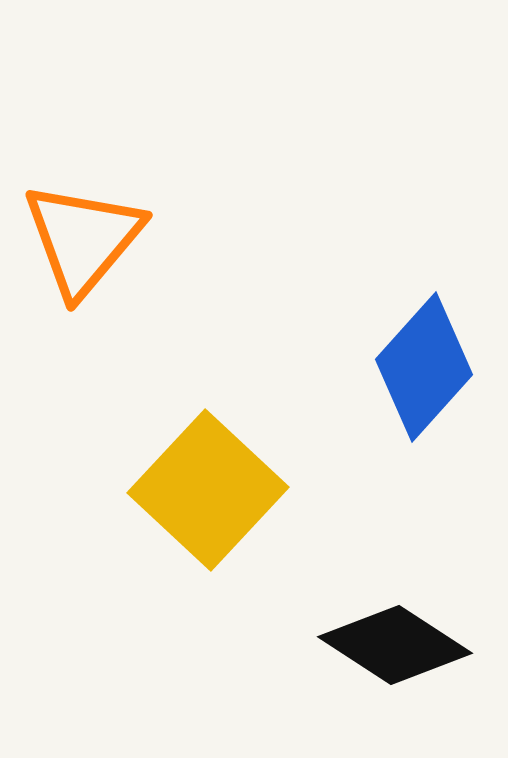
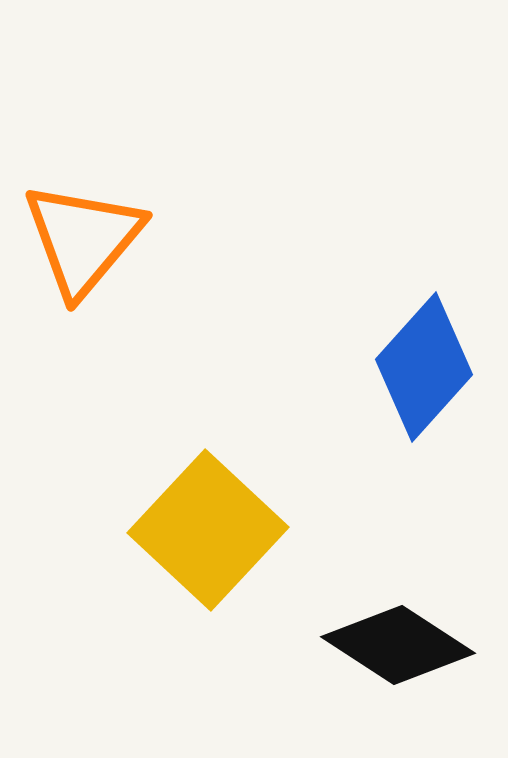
yellow square: moved 40 px down
black diamond: moved 3 px right
